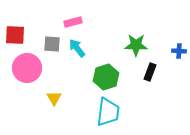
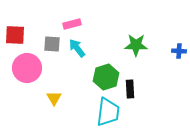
pink rectangle: moved 1 px left, 2 px down
black rectangle: moved 20 px left, 17 px down; rotated 24 degrees counterclockwise
